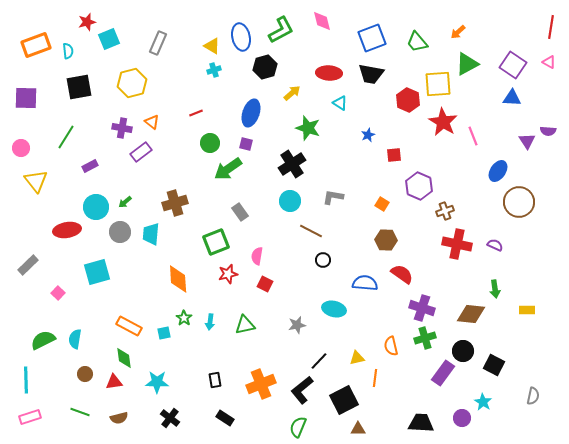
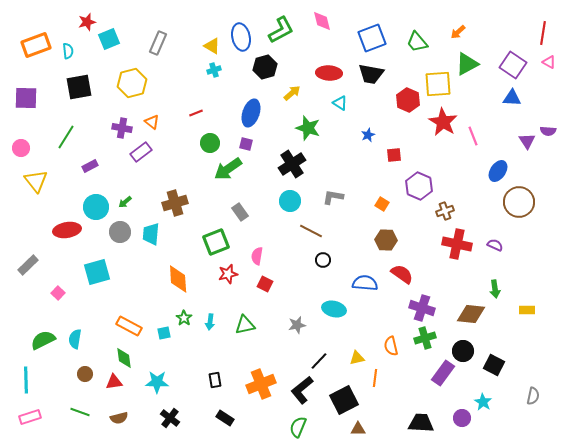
red line at (551, 27): moved 8 px left, 6 px down
